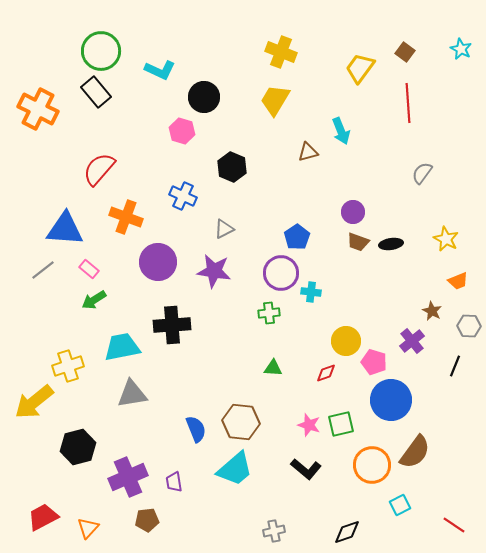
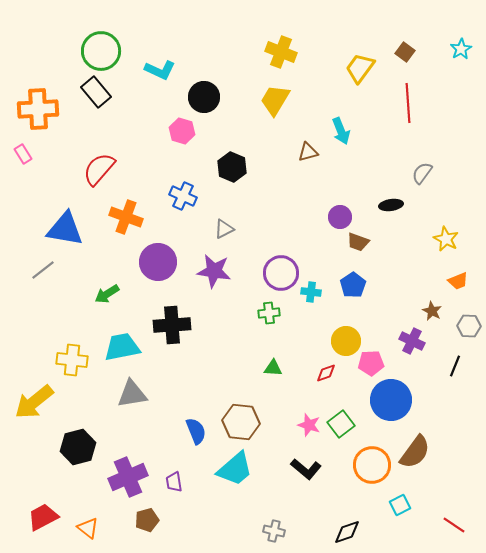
cyan star at (461, 49): rotated 15 degrees clockwise
orange cross at (38, 109): rotated 30 degrees counterclockwise
purple circle at (353, 212): moved 13 px left, 5 px down
blue triangle at (65, 229): rotated 6 degrees clockwise
blue pentagon at (297, 237): moved 56 px right, 48 px down
black ellipse at (391, 244): moved 39 px up
pink rectangle at (89, 269): moved 66 px left, 115 px up; rotated 18 degrees clockwise
green arrow at (94, 300): moved 13 px right, 6 px up
purple cross at (412, 341): rotated 25 degrees counterclockwise
pink pentagon at (374, 362): moved 3 px left, 1 px down; rotated 20 degrees counterclockwise
yellow cross at (68, 366): moved 4 px right, 6 px up; rotated 24 degrees clockwise
green square at (341, 424): rotated 24 degrees counterclockwise
blue semicircle at (196, 429): moved 2 px down
brown pentagon at (147, 520): rotated 10 degrees counterclockwise
orange triangle at (88, 528): rotated 35 degrees counterclockwise
gray cross at (274, 531): rotated 25 degrees clockwise
